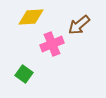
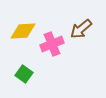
yellow diamond: moved 8 px left, 14 px down
brown arrow: moved 2 px right, 4 px down
